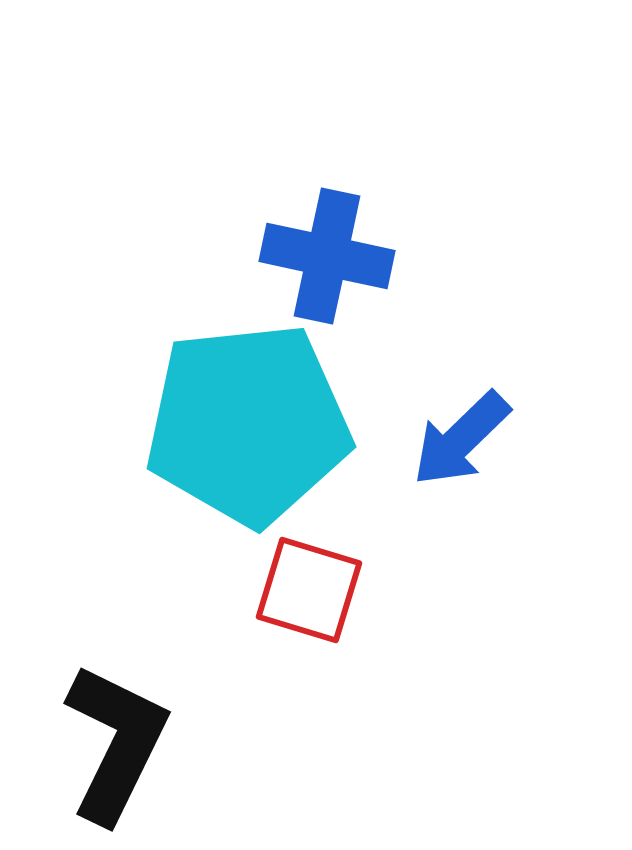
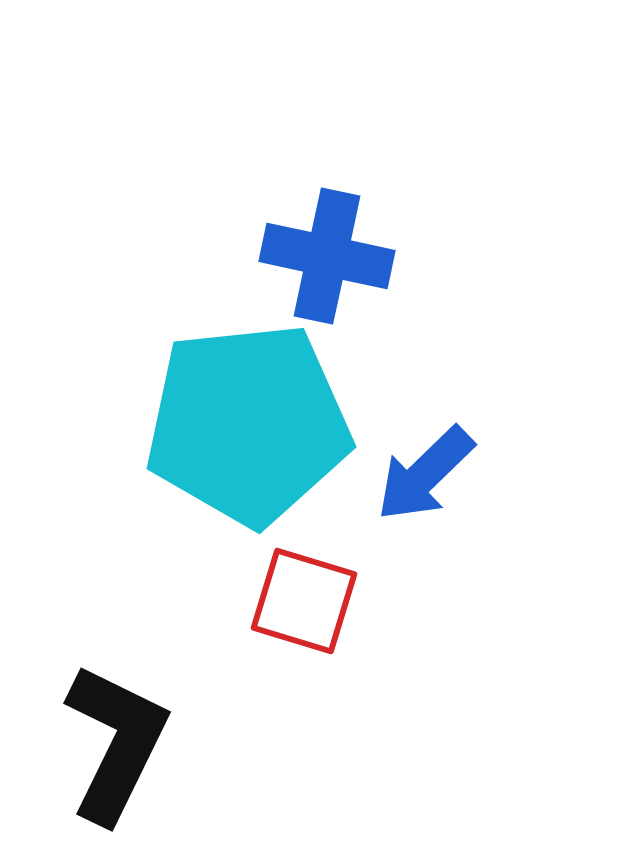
blue arrow: moved 36 px left, 35 px down
red square: moved 5 px left, 11 px down
